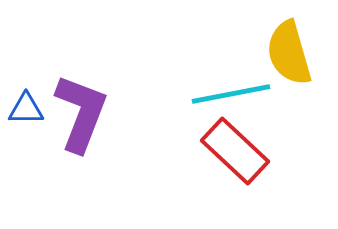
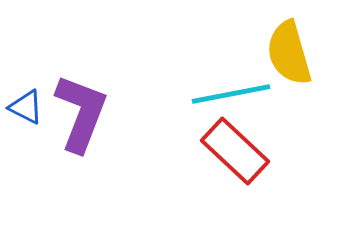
blue triangle: moved 2 px up; rotated 27 degrees clockwise
